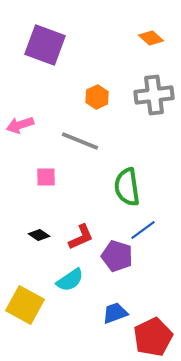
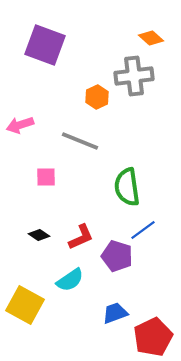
gray cross: moved 20 px left, 19 px up
